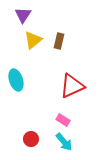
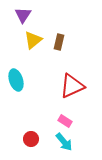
brown rectangle: moved 1 px down
pink rectangle: moved 2 px right, 1 px down
